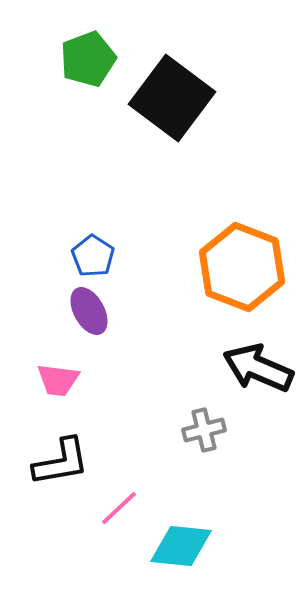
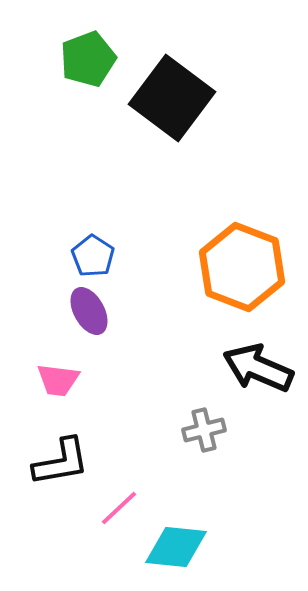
cyan diamond: moved 5 px left, 1 px down
